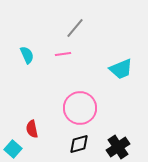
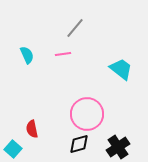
cyan trapezoid: rotated 120 degrees counterclockwise
pink circle: moved 7 px right, 6 px down
